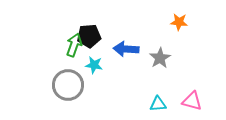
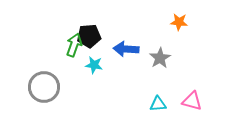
gray circle: moved 24 px left, 2 px down
